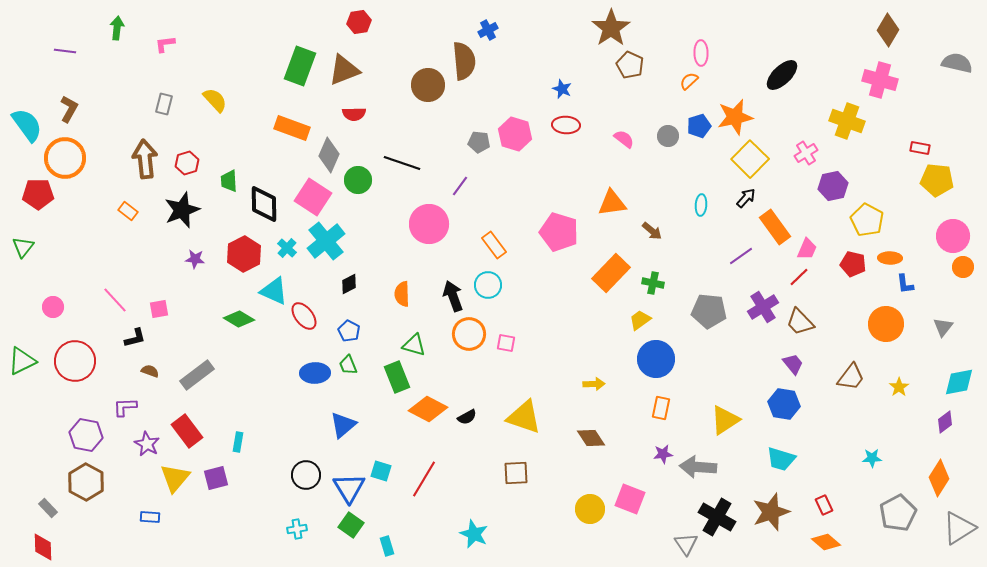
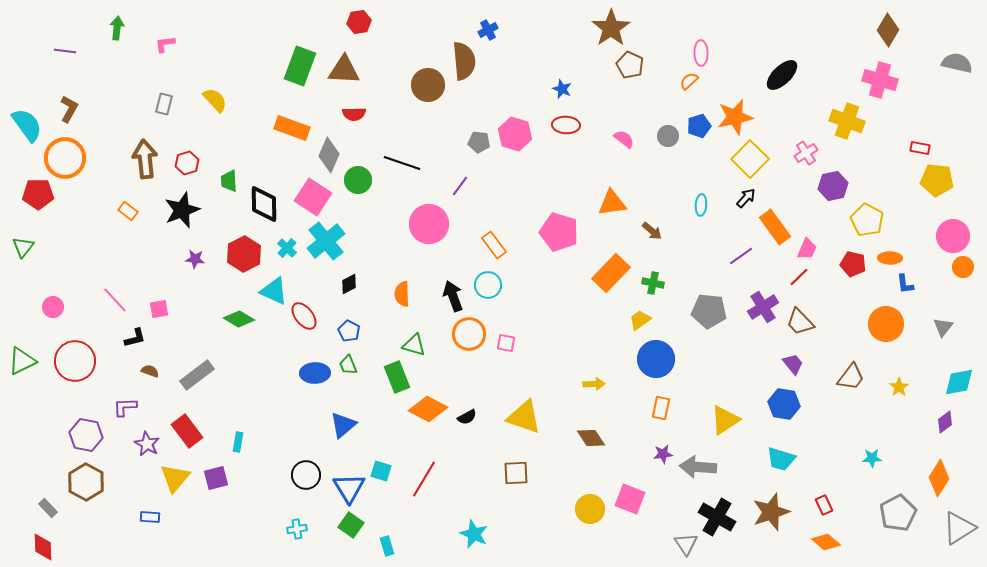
brown triangle at (344, 70): rotated 24 degrees clockwise
